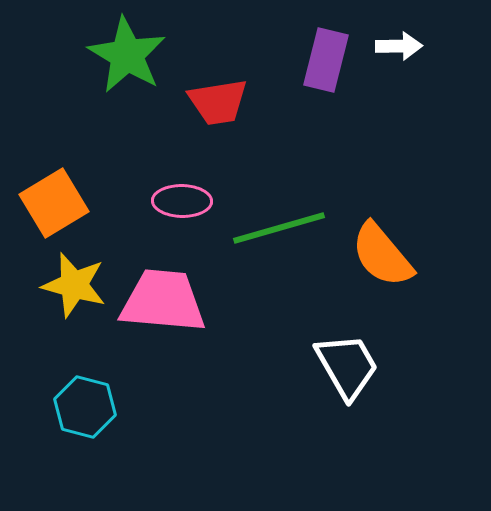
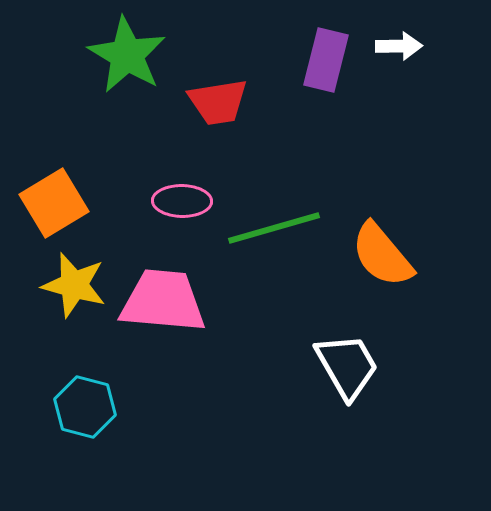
green line: moved 5 px left
